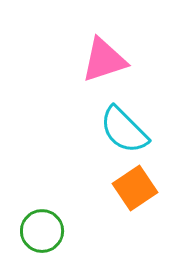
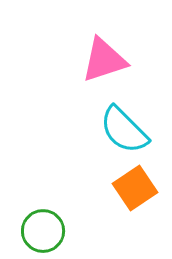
green circle: moved 1 px right
